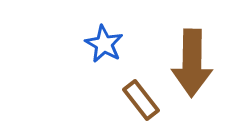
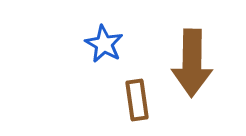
brown rectangle: moved 4 px left; rotated 30 degrees clockwise
